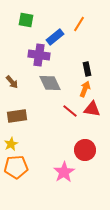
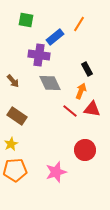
black rectangle: rotated 16 degrees counterclockwise
brown arrow: moved 1 px right, 1 px up
orange arrow: moved 4 px left, 2 px down
brown rectangle: rotated 42 degrees clockwise
orange pentagon: moved 1 px left, 3 px down
pink star: moved 8 px left; rotated 15 degrees clockwise
